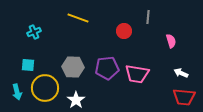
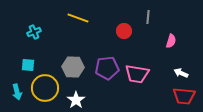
pink semicircle: rotated 32 degrees clockwise
red trapezoid: moved 1 px up
